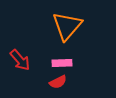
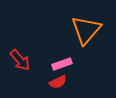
orange triangle: moved 19 px right, 4 px down
pink rectangle: moved 1 px down; rotated 18 degrees counterclockwise
